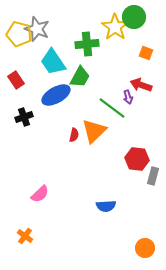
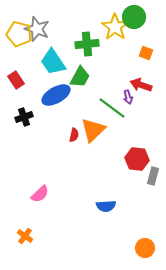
orange triangle: moved 1 px left, 1 px up
